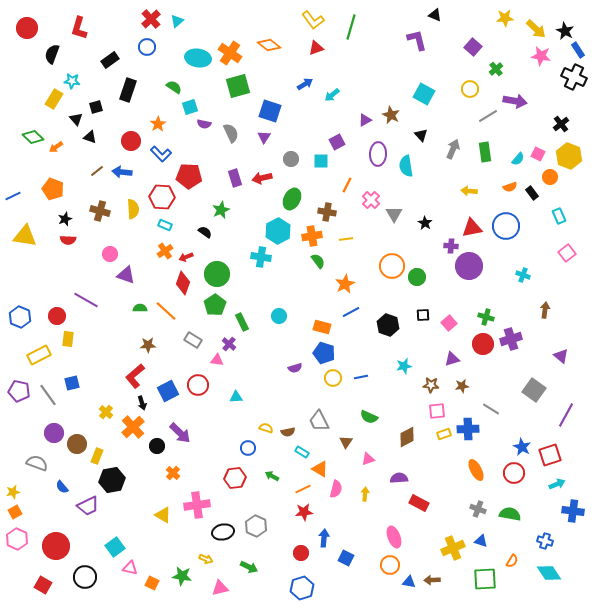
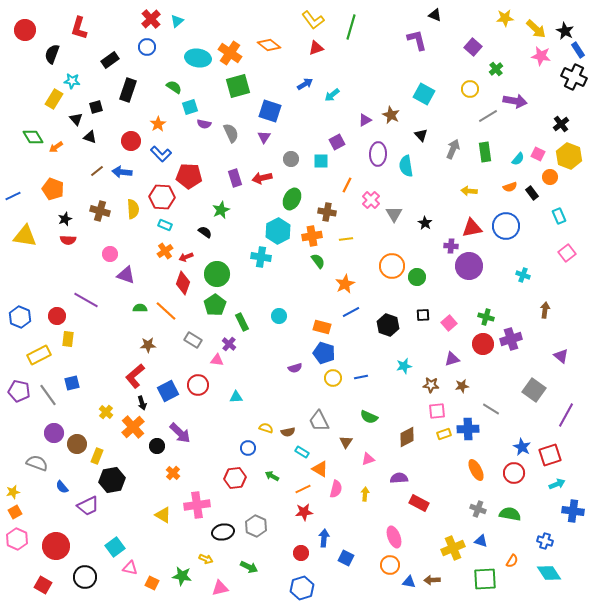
red circle at (27, 28): moved 2 px left, 2 px down
green diamond at (33, 137): rotated 15 degrees clockwise
